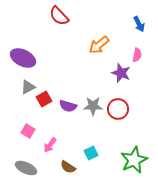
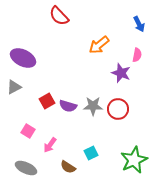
gray triangle: moved 14 px left
red square: moved 3 px right, 2 px down
